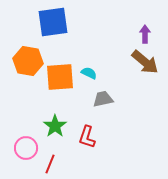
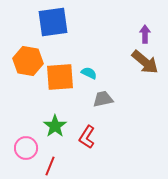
red L-shape: rotated 15 degrees clockwise
red line: moved 2 px down
